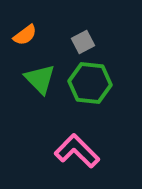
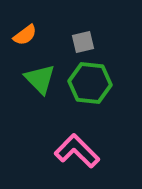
gray square: rotated 15 degrees clockwise
